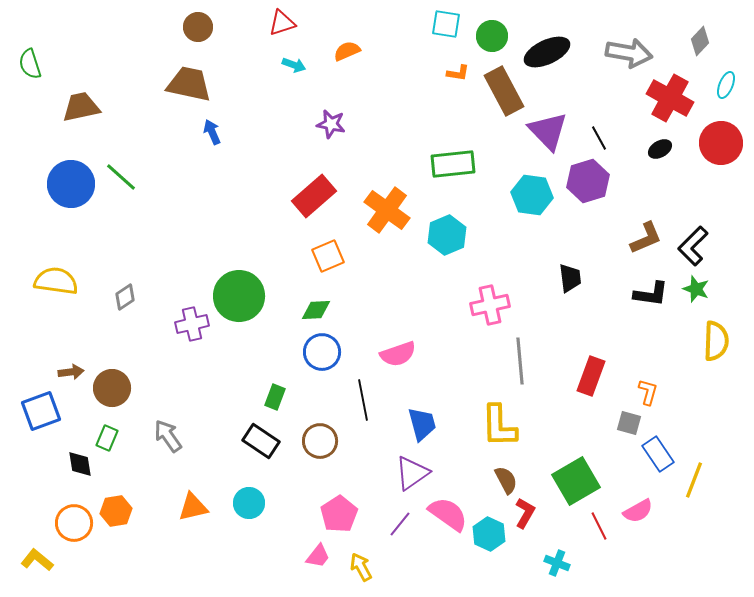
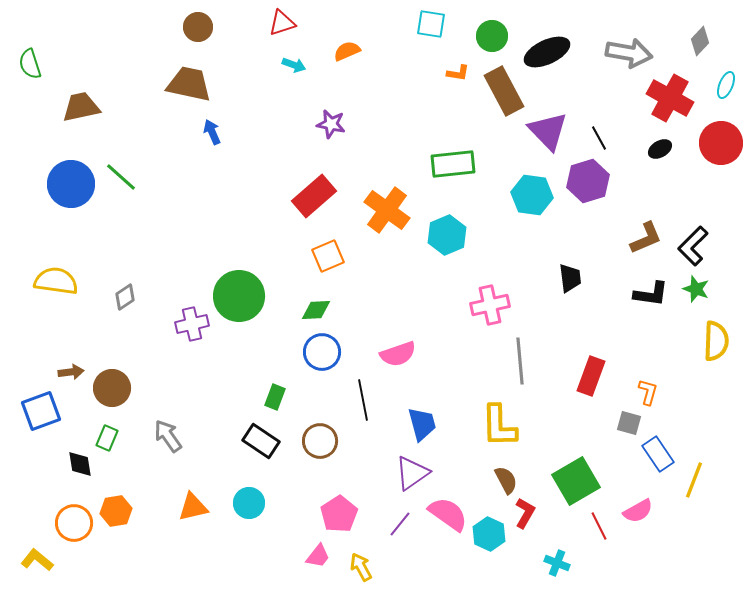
cyan square at (446, 24): moved 15 px left
